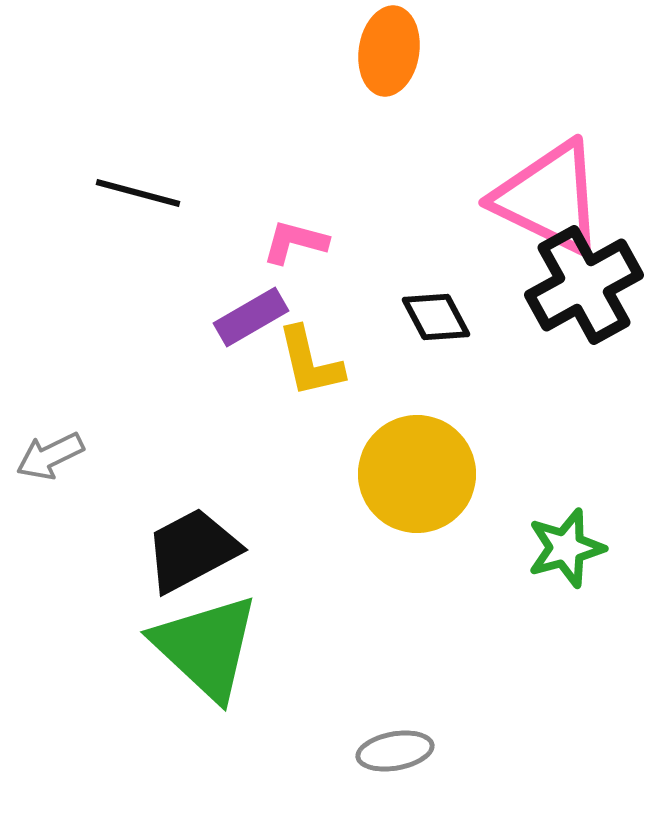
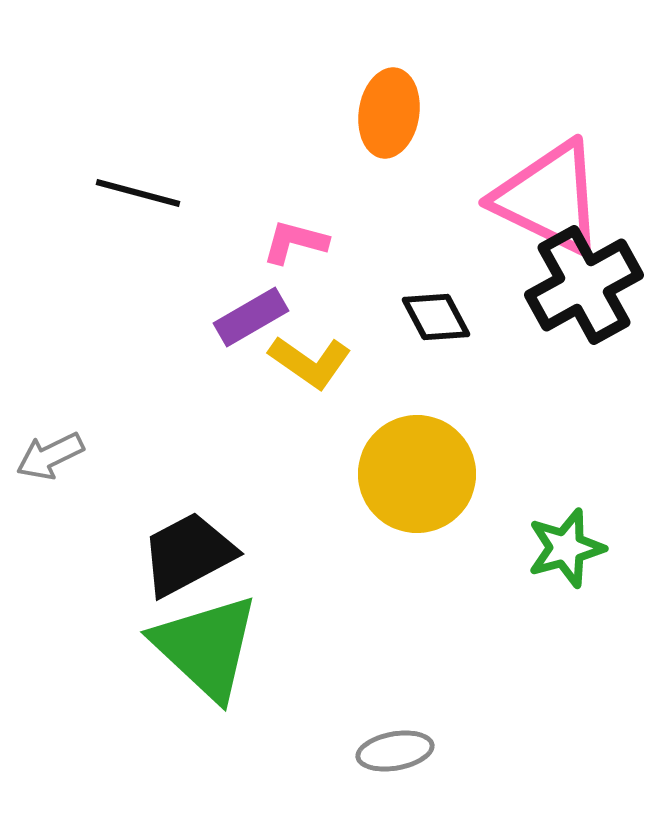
orange ellipse: moved 62 px down
yellow L-shape: rotated 42 degrees counterclockwise
black trapezoid: moved 4 px left, 4 px down
